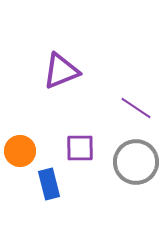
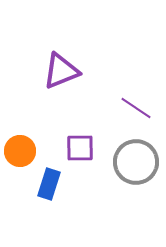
blue rectangle: rotated 32 degrees clockwise
